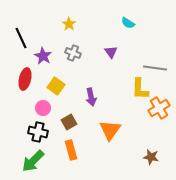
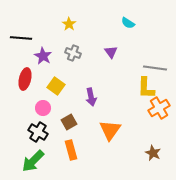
black line: rotated 60 degrees counterclockwise
yellow L-shape: moved 6 px right, 1 px up
black cross: rotated 18 degrees clockwise
brown star: moved 2 px right, 4 px up; rotated 14 degrees clockwise
